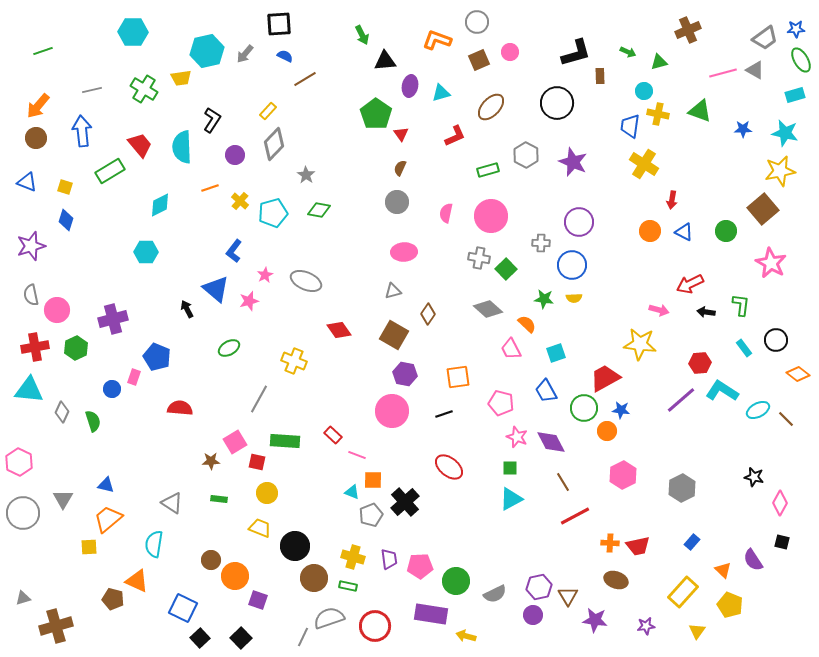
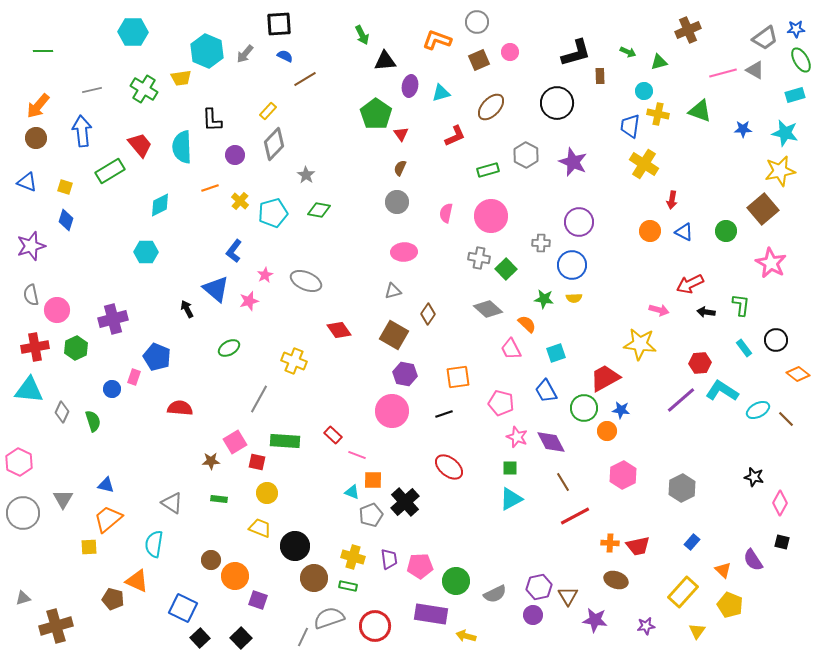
green line at (43, 51): rotated 18 degrees clockwise
cyan hexagon at (207, 51): rotated 24 degrees counterclockwise
black L-shape at (212, 120): rotated 145 degrees clockwise
